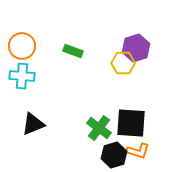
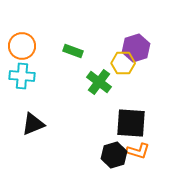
green cross: moved 46 px up
